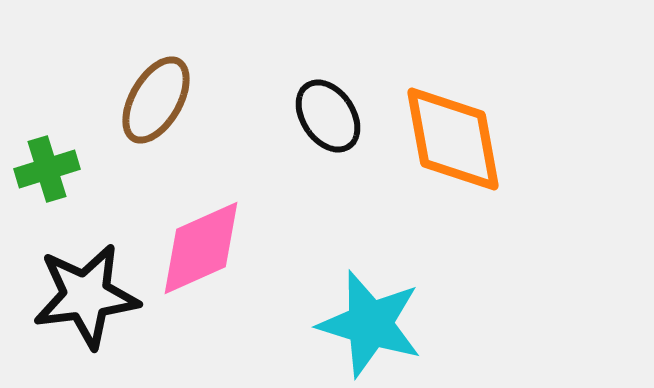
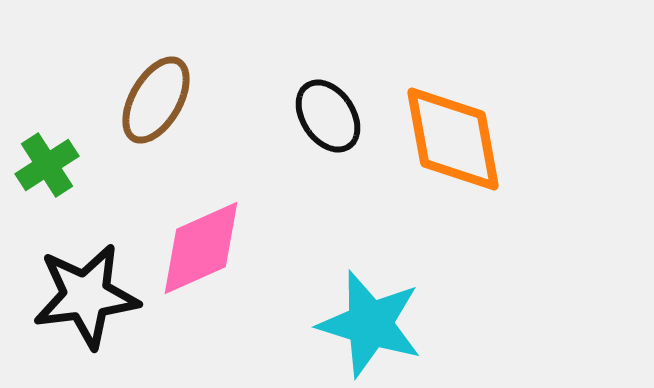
green cross: moved 4 px up; rotated 16 degrees counterclockwise
